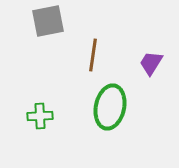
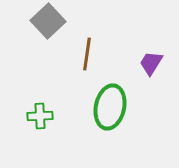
gray square: rotated 32 degrees counterclockwise
brown line: moved 6 px left, 1 px up
